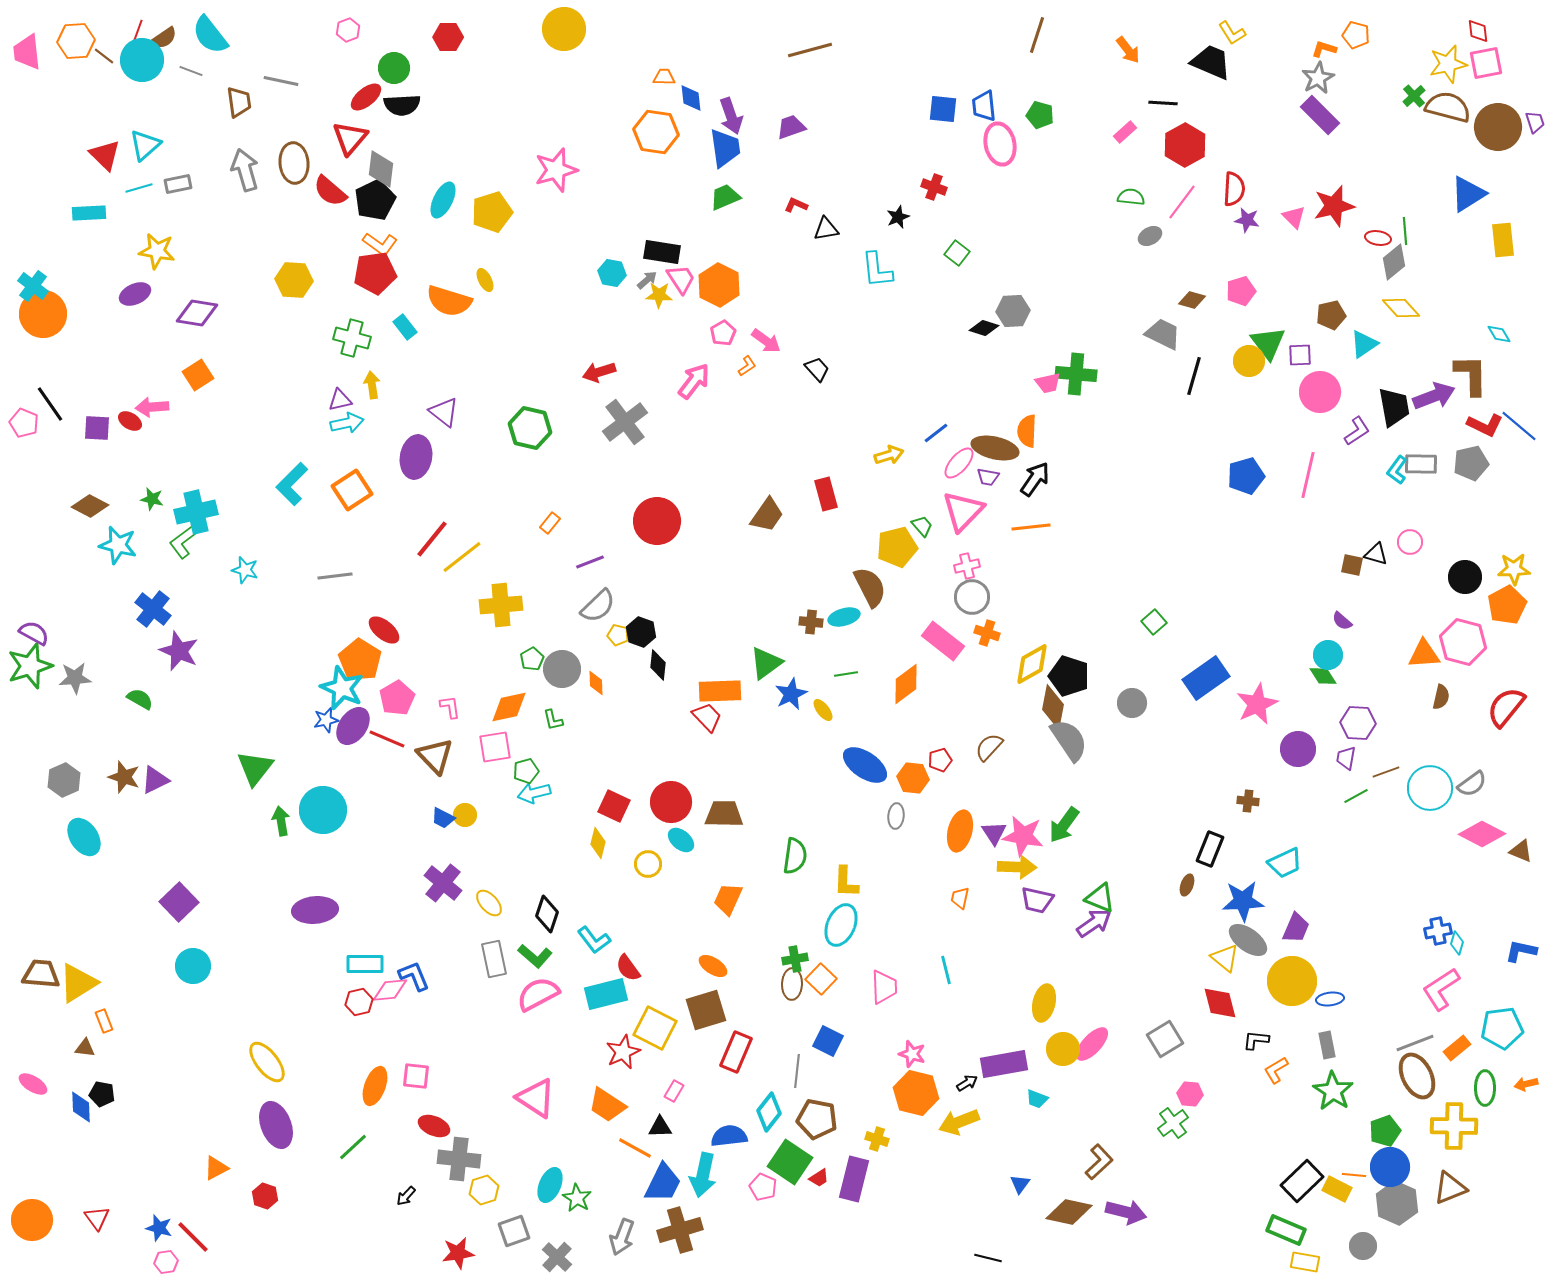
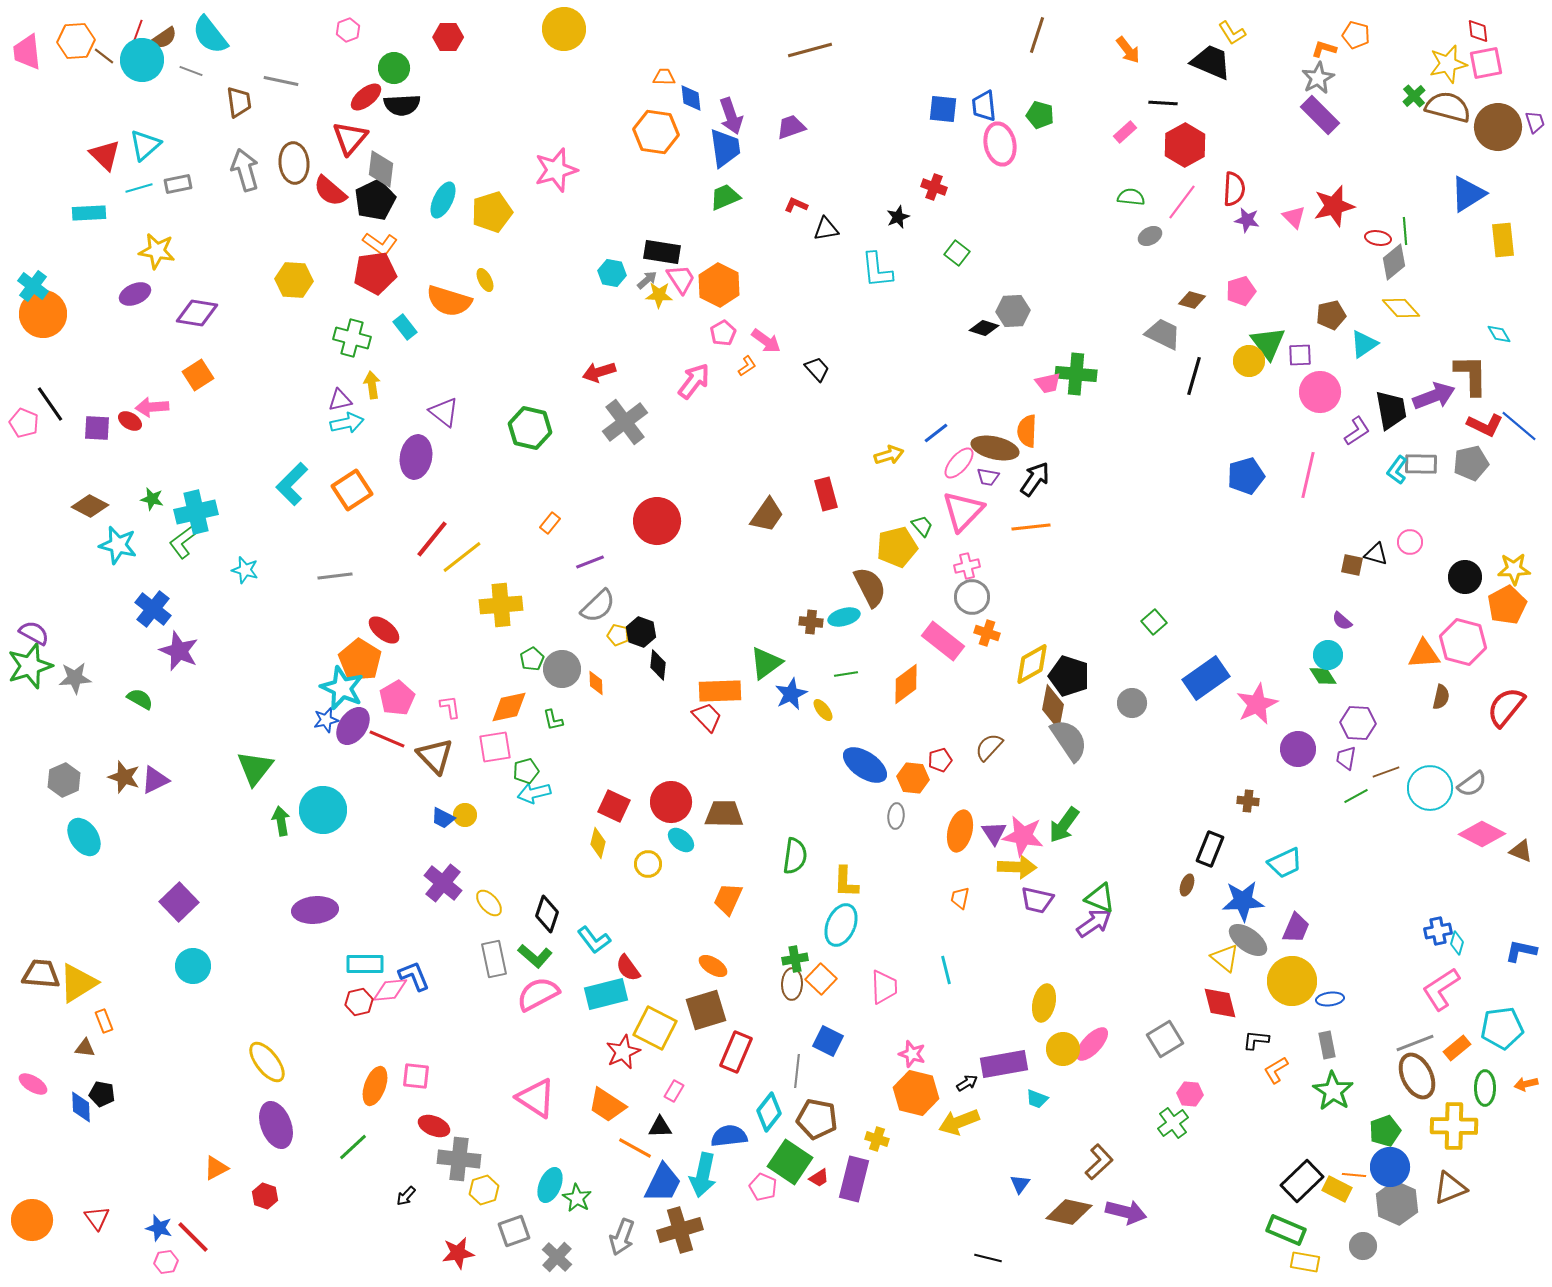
black trapezoid at (1394, 407): moved 3 px left, 3 px down
